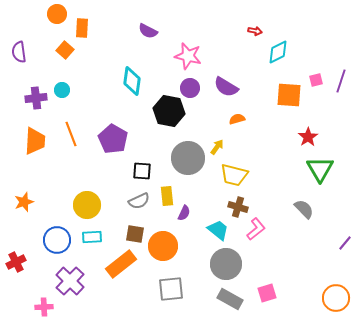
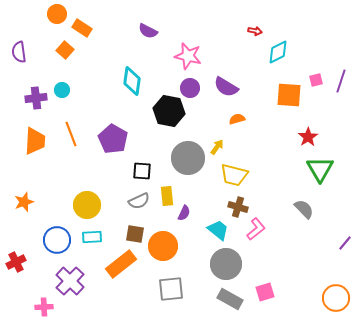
orange rectangle at (82, 28): rotated 60 degrees counterclockwise
pink square at (267, 293): moved 2 px left, 1 px up
